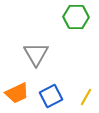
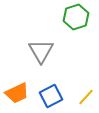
green hexagon: rotated 20 degrees counterclockwise
gray triangle: moved 5 px right, 3 px up
yellow line: rotated 12 degrees clockwise
